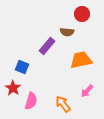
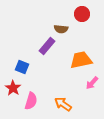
brown semicircle: moved 6 px left, 3 px up
pink arrow: moved 5 px right, 8 px up
orange arrow: rotated 18 degrees counterclockwise
